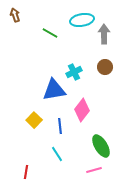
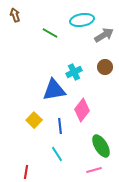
gray arrow: moved 1 px down; rotated 60 degrees clockwise
